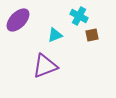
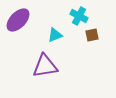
purple triangle: rotated 12 degrees clockwise
